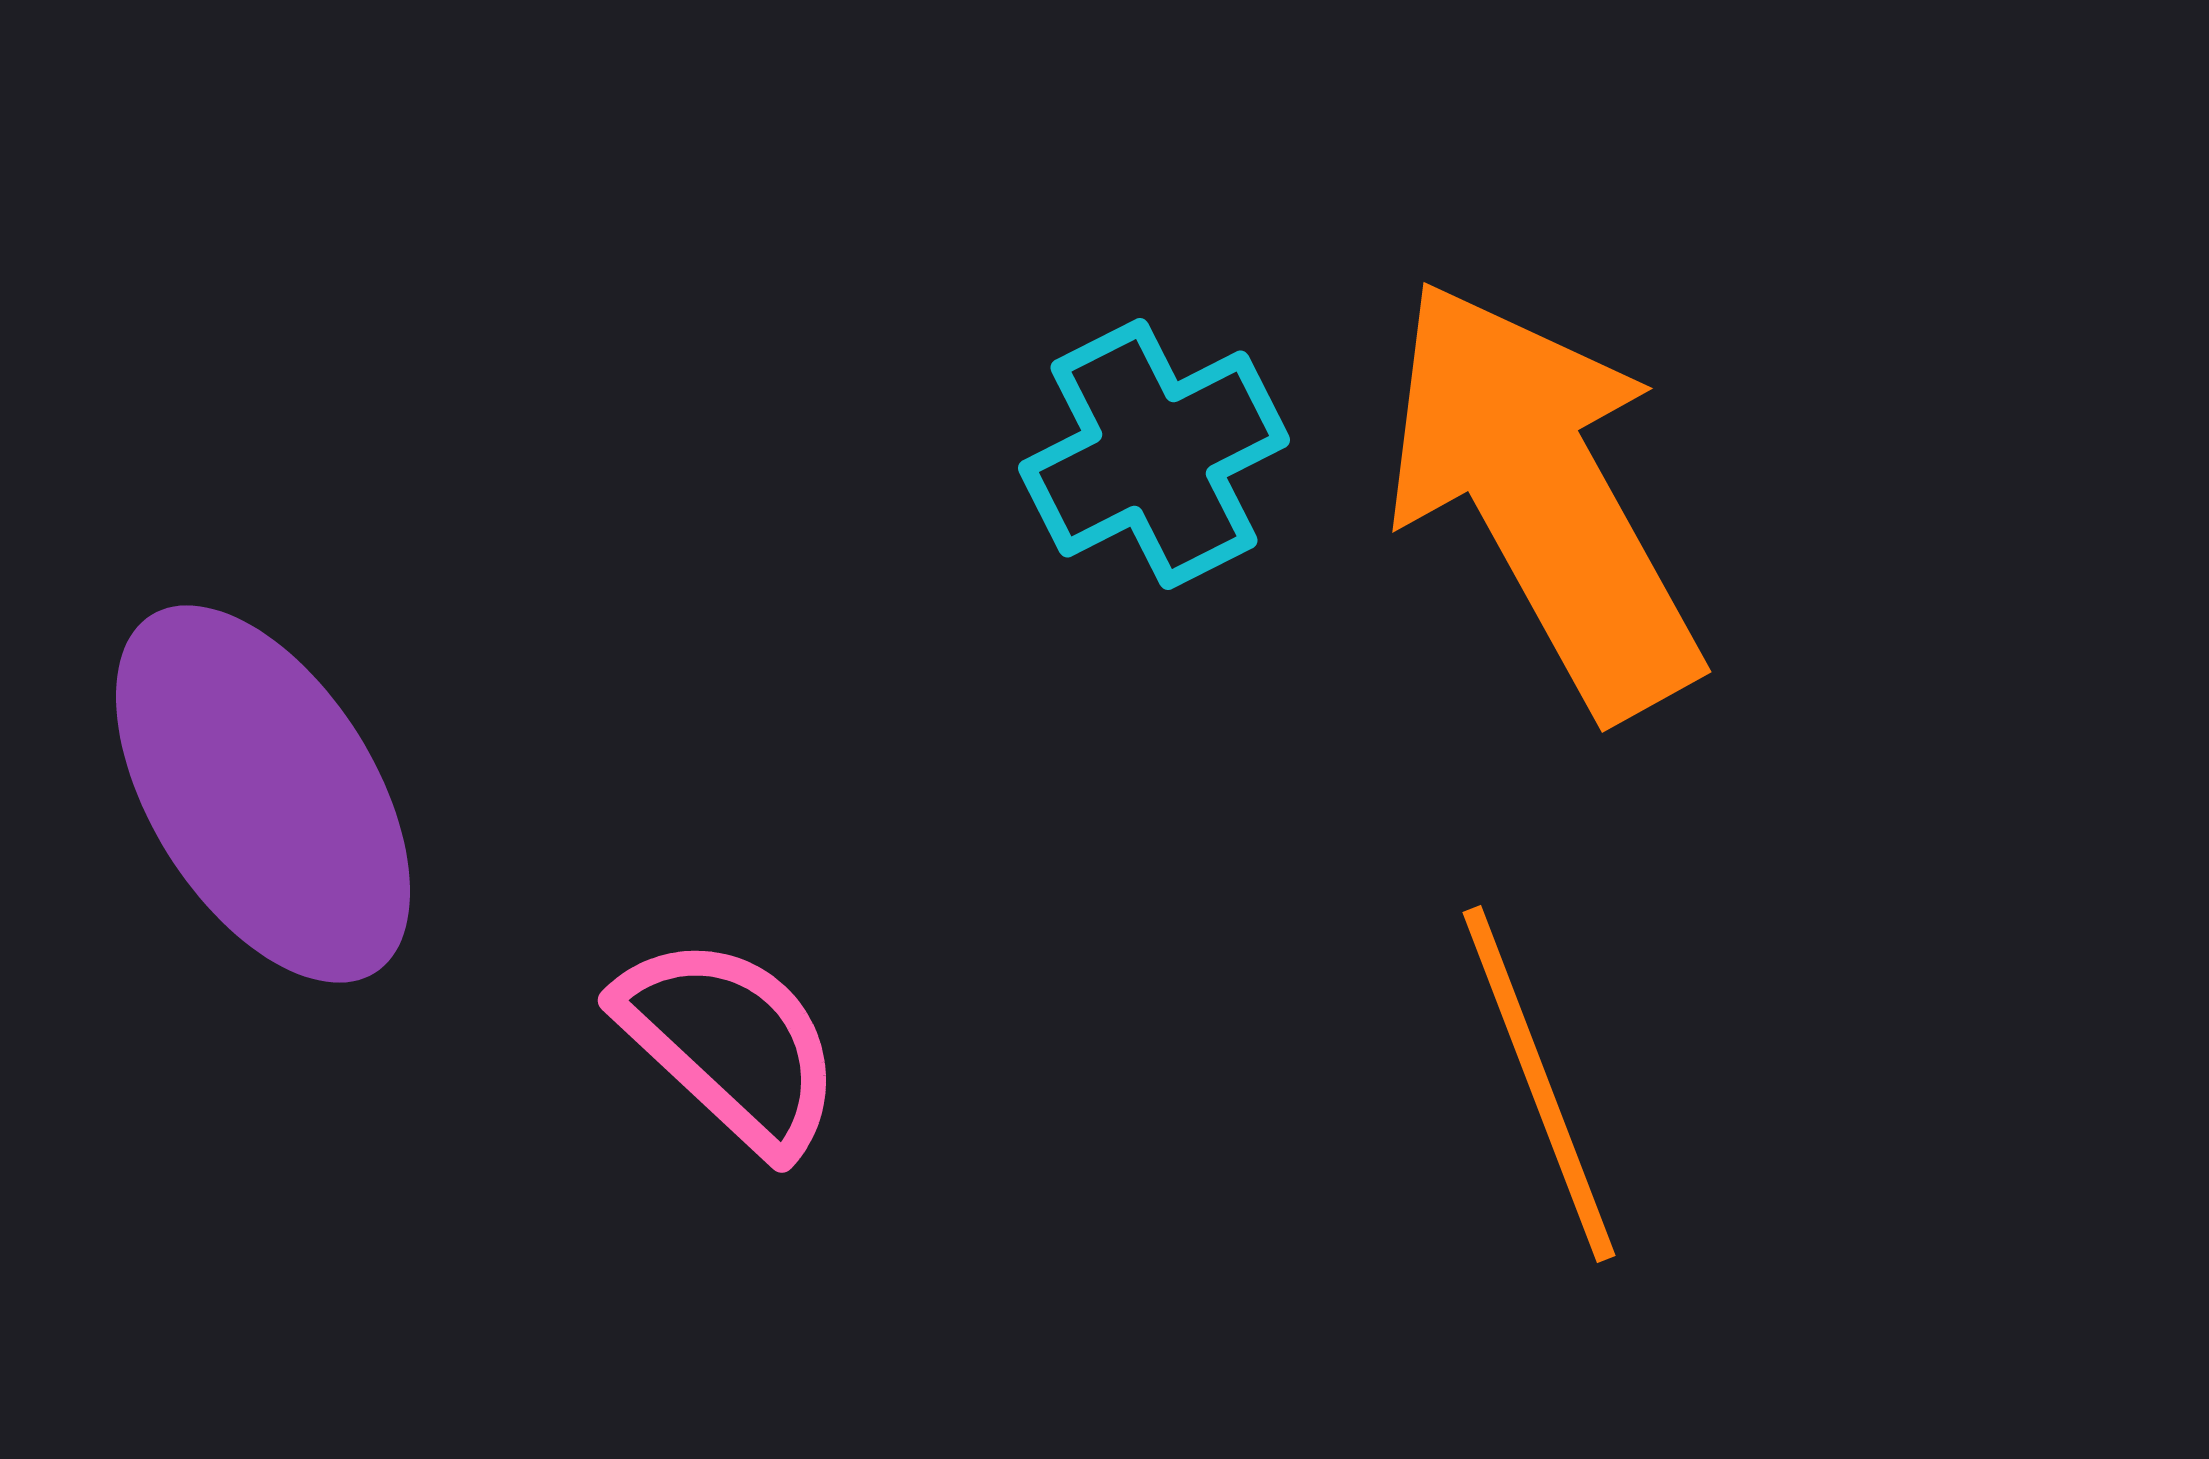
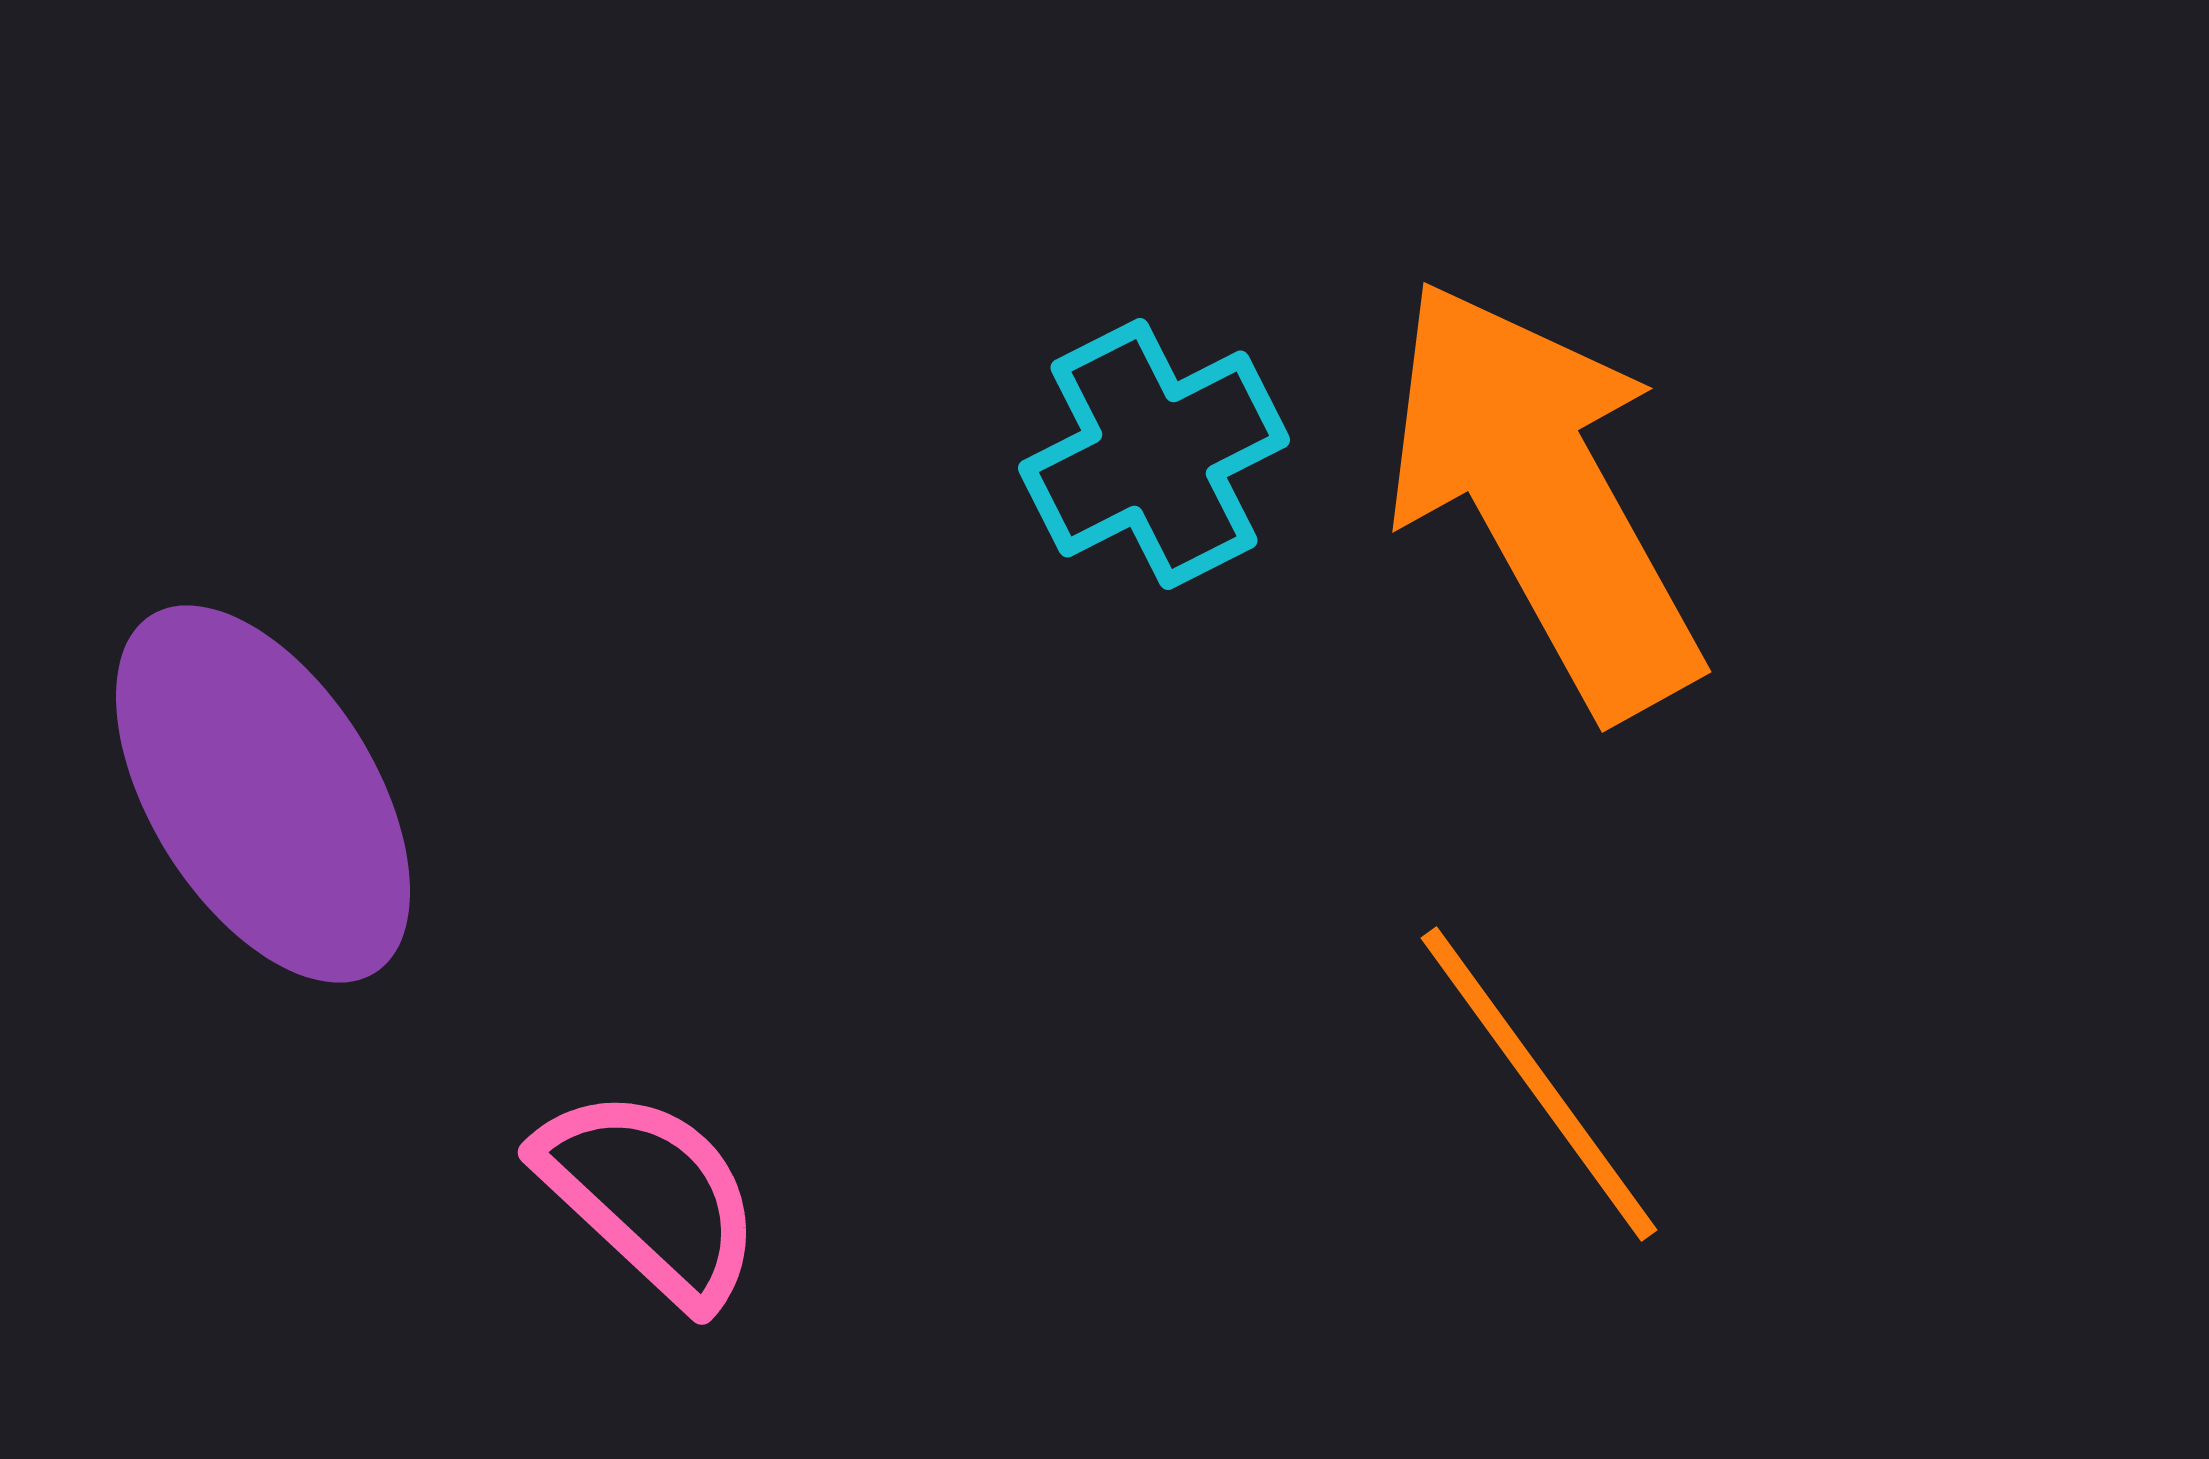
pink semicircle: moved 80 px left, 152 px down
orange line: rotated 15 degrees counterclockwise
